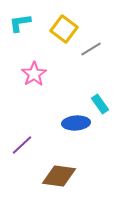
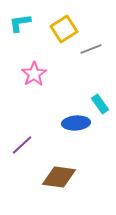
yellow square: rotated 20 degrees clockwise
gray line: rotated 10 degrees clockwise
brown diamond: moved 1 px down
